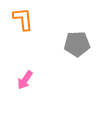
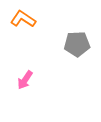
orange L-shape: rotated 50 degrees counterclockwise
